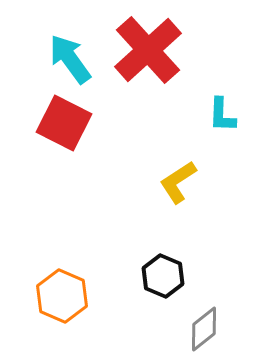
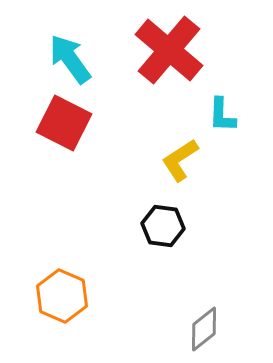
red cross: moved 21 px right; rotated 8 degrees counterclockwise
yellow L-shape: moved 2 px right, 22 px up
black hexagon: moved 50 px up; rotated 15 degrees counterclockwise
